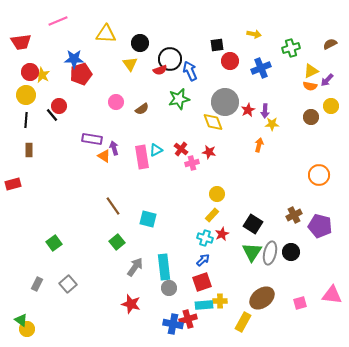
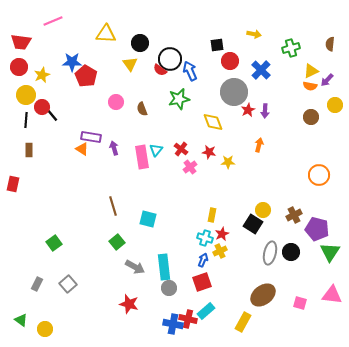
pink line at (58, 21): moved 5 px left
red trapezoid at (21, 42): rotated 15 degrees clockwise
brown semicircle at (330, 44): rotated 56 degrees counterclockwise
blue star at (74, 59): moved 2 px left, 3 px down
blue cross at (261, 68): moved 2 px down; rotated 24 degrees counterclockwise
red semicircle at (160, 70): rotated 56 degrees clockwise
red circle at (30, 72): moved 11 px left, 5 px up
red pentagon at (81, 74): moved 5 px right, 2 px down; rotated 25 degrees counterclockwise
yellow star at (42, 75): rotated 21 degrees clockwise
gray circle at (225, 102): moved 9 px right, 10 px up
red circle at (59, 106): moved 17 px left, 1 px down
yellow circle at (331, 106): moved 4 px right, 1 px up
brown semicircle at (142, 109): rotated 104 degrees clockwise
yellow star at (272, 124): moved 44 px left, 38 px down
purple rectangle at (92, 139): moved 1 px left, 2 px up
cyan triangle at (156, 150): rotated 24 degrees counterclockwise
orange triangle at (104, 156): moved 22 px left, 7 px up
pink cross at (192, 163): moved 2 px left, 4 px down; rotated 24 degrees counterclockwise
red rectangle at (13, 184): rotated 63 degrees counterclockwise
yellow circle at (217, 194): moved 46 px right, 16 px down
brown line at (113, 206): rotated 18 degrees clockwise
yellow rectangle at (212, 215): rotated 32 degrees counterclockwise
purple pentagon at (320, 226): moved 3 px left, 3 px down
green triangle at (252, 252): moved 78 px right
blue arrow at (203, 260): rotated 24 degrees counterclockwise
gray arrow at (135, 267): rotated 84 degrees clockwise
brown ellipse at (262, 298): moved 1 px right, 3 px up
yellow cross at (220, 301): moved 50 px up; rotated 24 degrees counterclockwise
pink square at (300, 303): rotated 32 degrees clockwise
red star at (131, 304): moved 2 px left
cyan rectangle at (204, 305): moved 2 px right, 6 px down; rotated 36 degrees counterclockwise
red cross at (188, 319): rotated 30 degrees clockwise
yellow circle at (27, 329): moved 18 px right
